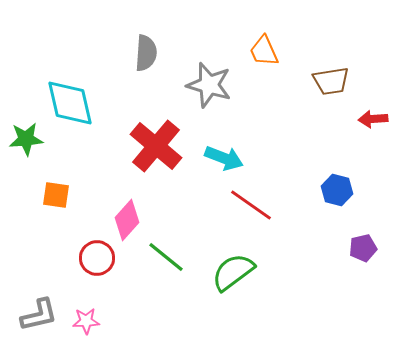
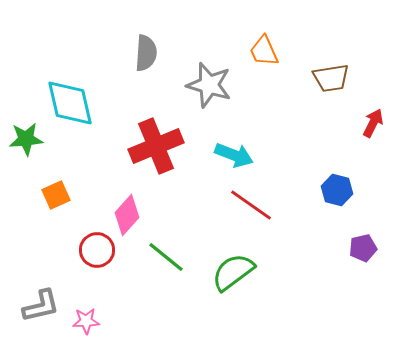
brown trapezoid: moved 3 px up
red arrow: moved 4 px down; rotated 120 degrees clockwise
red cross: rotated 28 degrees clockwise
cyan arrow: moved 10 px right, 3 px up
orange square: rotated 32 degrees counterclockwise
pink diamond: moved 5 px up
red circle: moved 8 px up
gray L-shape: moved 2 px right, 9 px up
